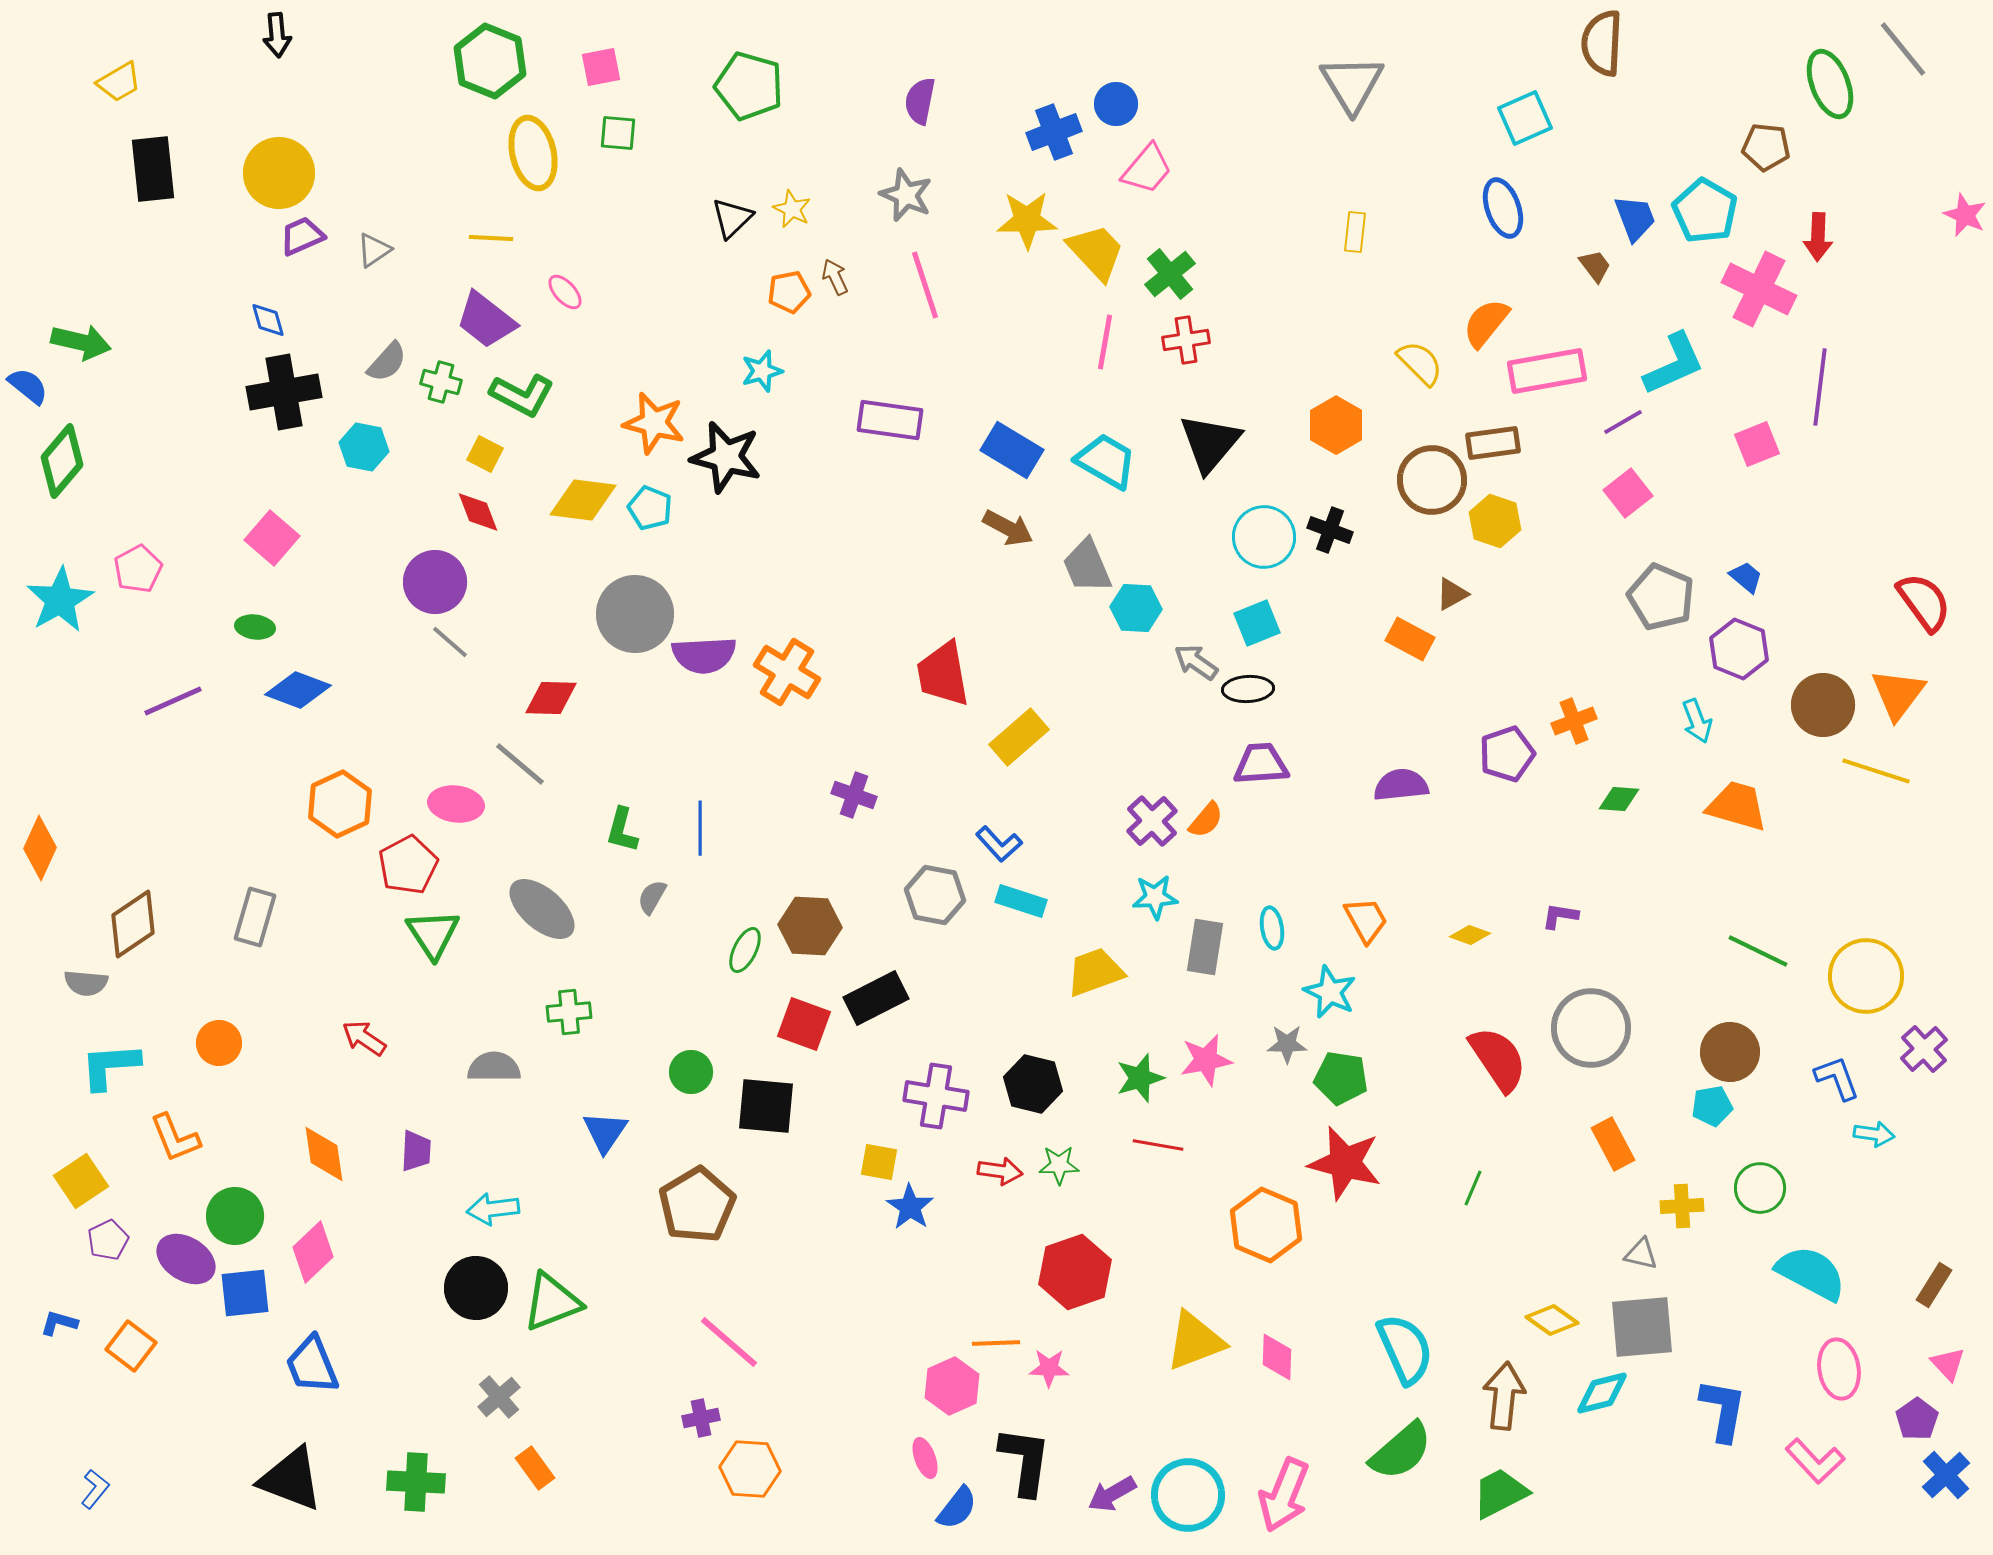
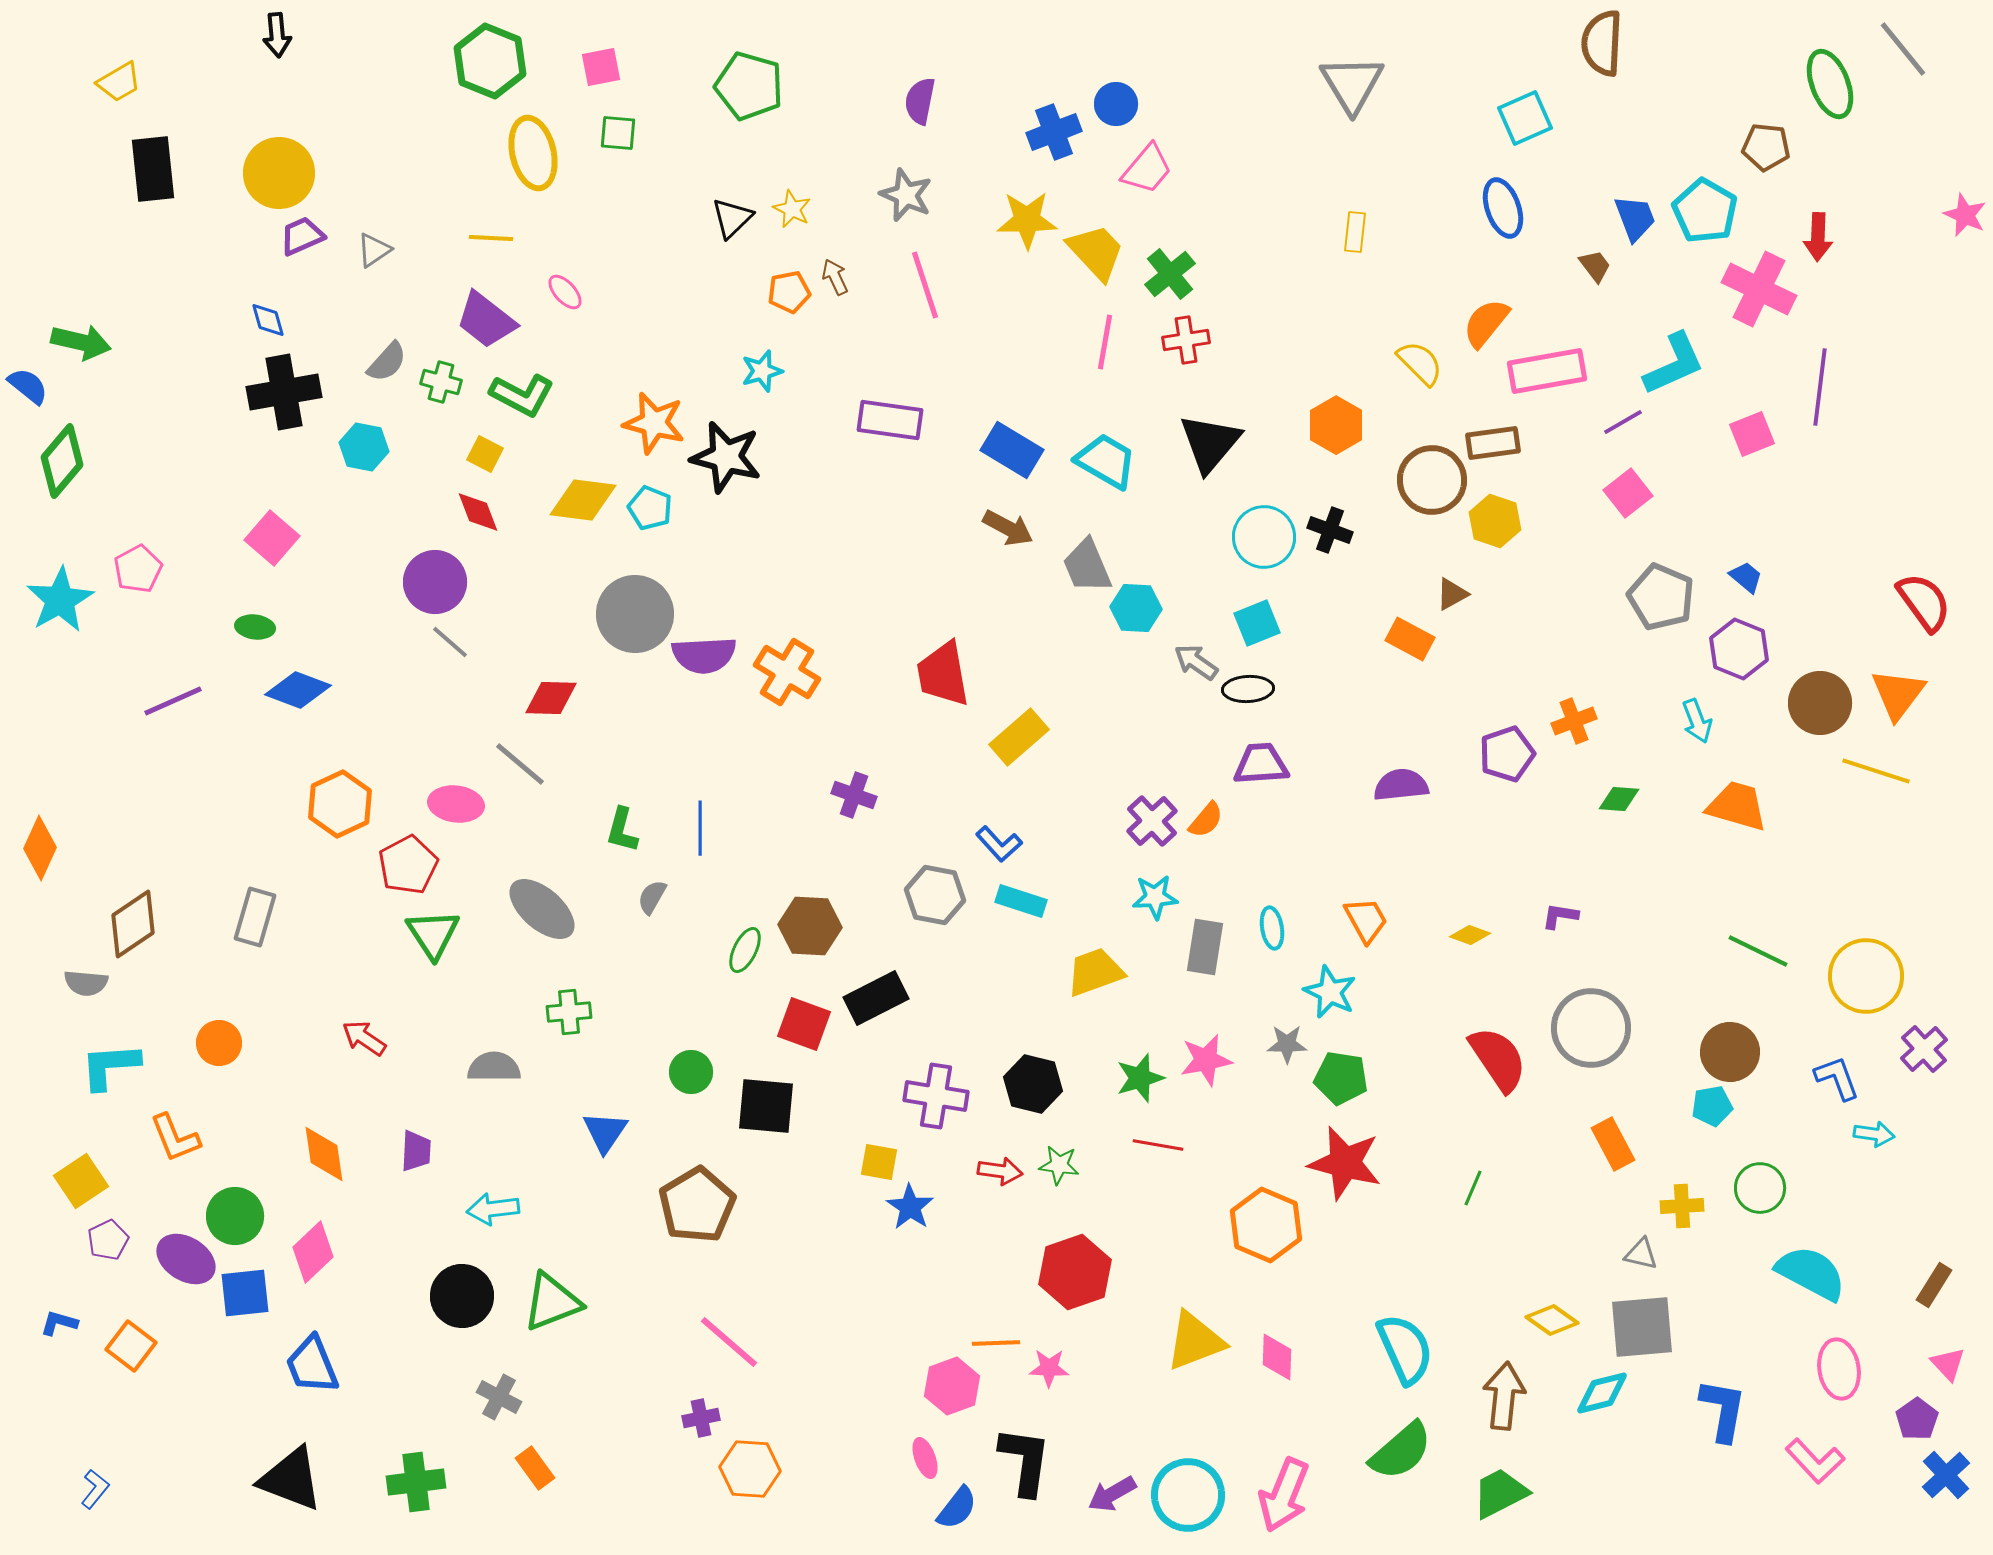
pink square at (1757, 444): moved 5 px left, 10 px up
brown circle at (1823, 705): moved 3 px left, 2 px up
green star at (1059, 1165): rotated 9 degrees clockwise
black circle at (476, 1288): moved 14 px left, 8 px down
pink hexagon at (952, 1386): rotated 4 degrees clockwise
gray cross at (499, 1397): rotated 21 degrees counterclockwise
green cross at (416, 1482): rotated 10 degrees counterclockwise
